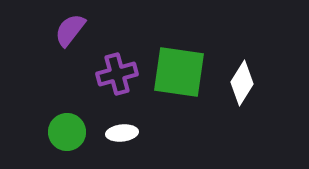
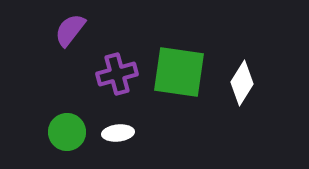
white ellipse: moved 4 px left
